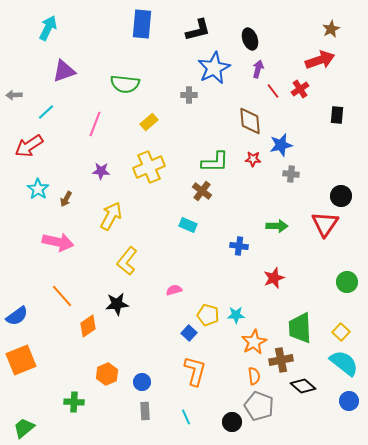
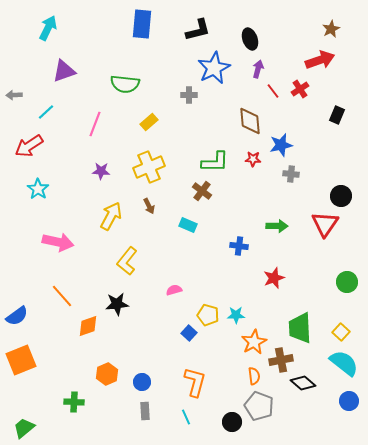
black rectangle at (337, 115): rotated 18 degrees clockwise
brown arrow at (66, 199): moved 83 px right, 7 px down; rotated 56 degrees counterclockwise
orange diamond at (88, 326): rotated 15 degrees clockwise
orange L-shape at (195, 371): moved 11 px down
black diamond at (303, 386): moved 3 px up
